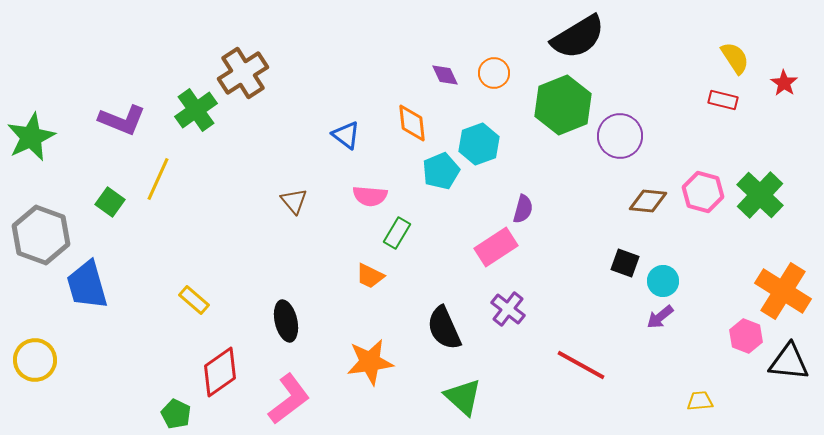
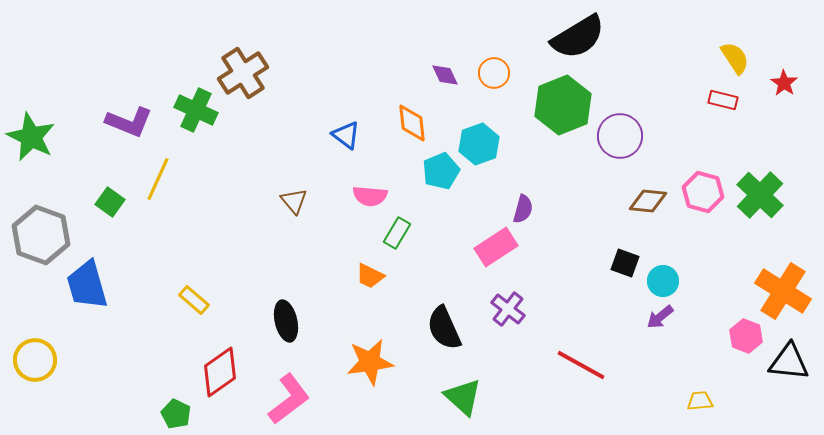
green cross at (196, 110): rotated 30 degrees counterclockwise
purple L-shape at (122, 120): moved 7 px right, 2 px down
green star at (31, 137): rotated 21 degrees counterclockwise
